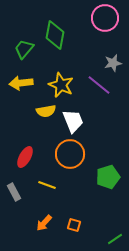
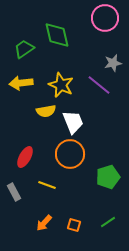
green diamond: moved 2 px right; rotated 24 degrees counterclockwise
green trapezoid: rotated 15 degrees clockwise
white trapezoid: moved 1 px down
green line: moved 7 px left, 17 px up
